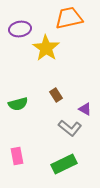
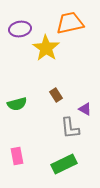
orange trapezoid: moved 1 px right, 5 px down
green semicircle: moved 1 px left
gray L-shape: rotated 45 degrees clockwise
